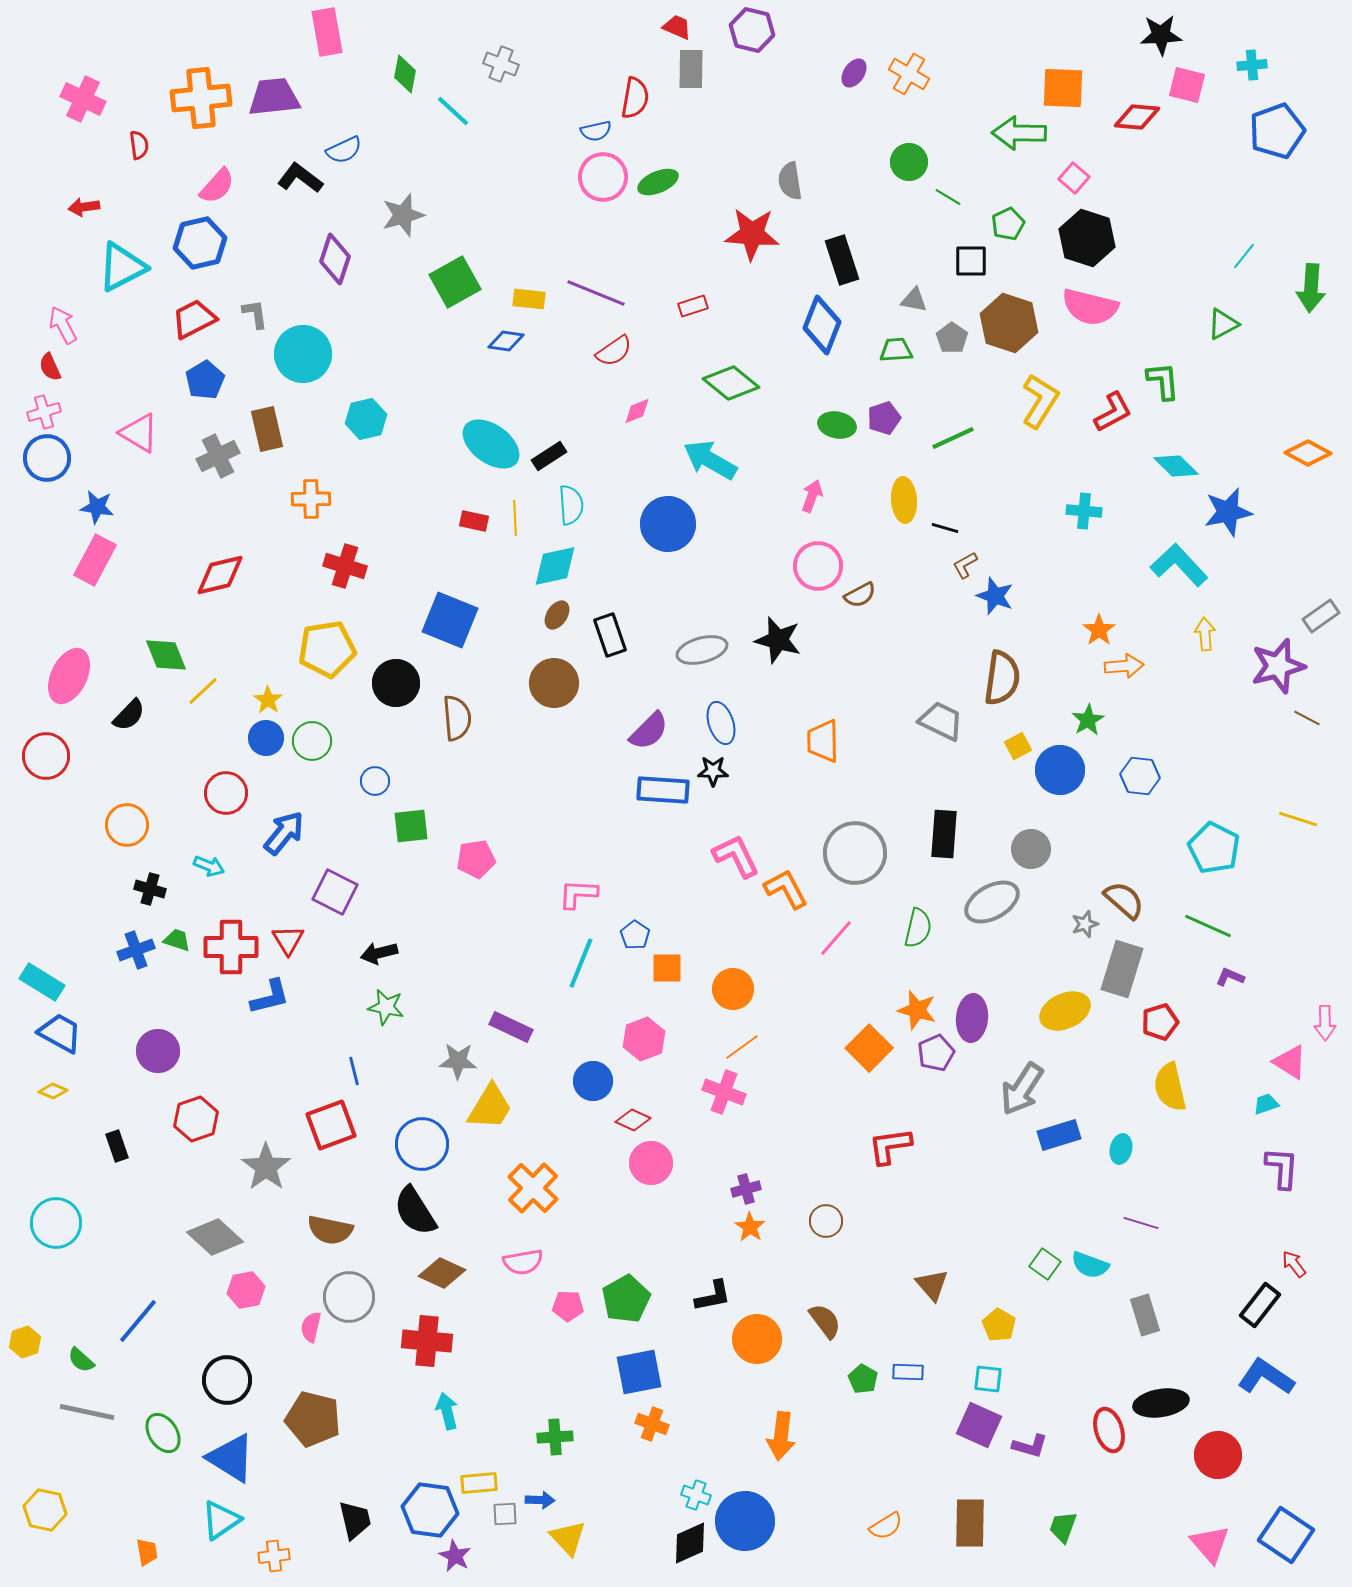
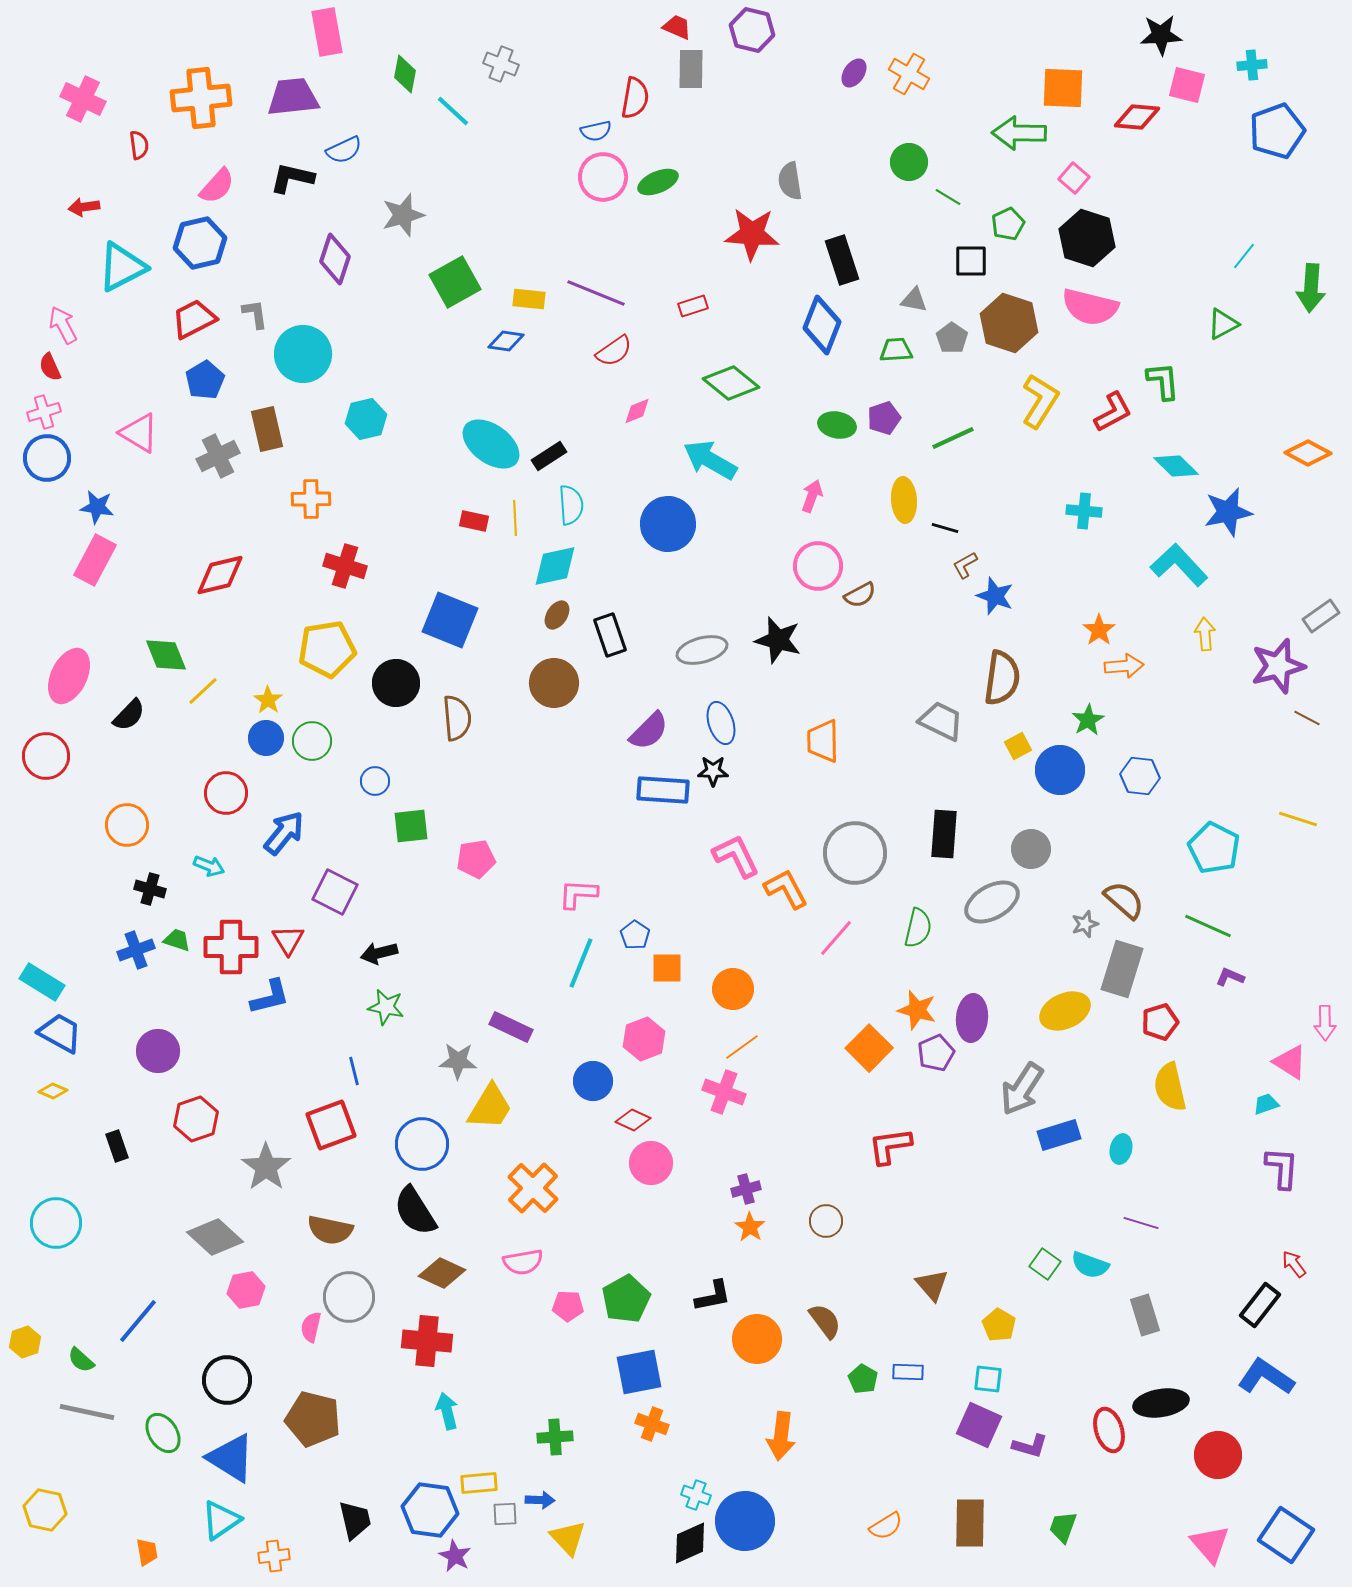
purple trapezoid at (274, 97): moved 19 px right
black L-shape at (300, 178): moved 8 px left; rotated 24 degrees counterclockwise
